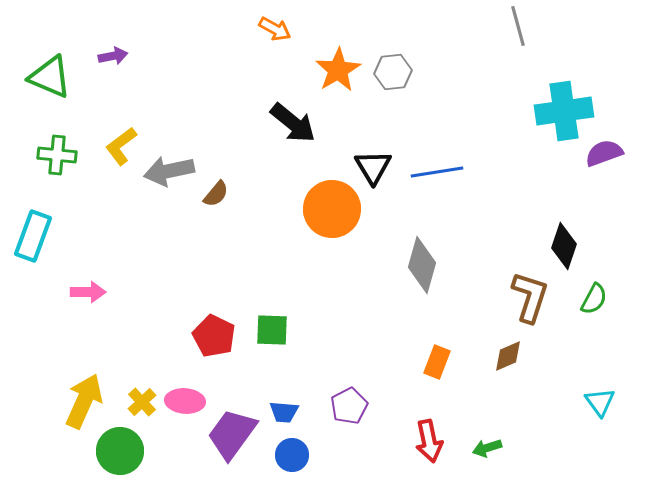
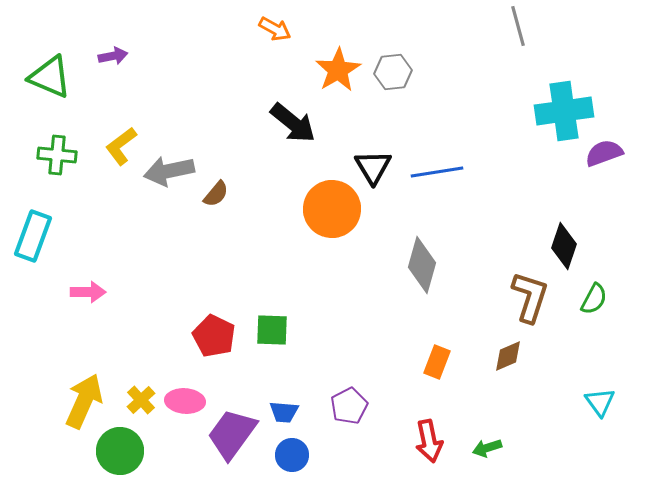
yellow cross: moved 1 px left, 2 px up
